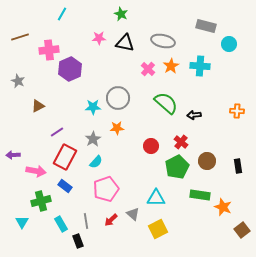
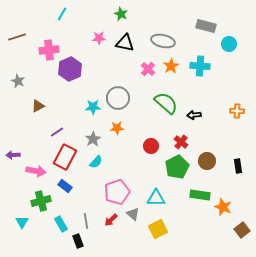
brown line at (20, 37): moved 3 px left
pink pentagon at (106, 189): moved 11 px right, 3 px down
